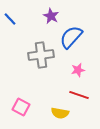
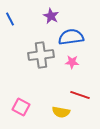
blue line: rotated 16 degrees clockwise
blue semicircle: rotated 40 degrees clockwise
pink star: moved 6 px left, 8 px up; rotated 16 degrees clockwise
red line: moved 1 px right
yellow semicircle: moved 1 px right, 1 px up
